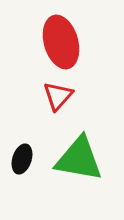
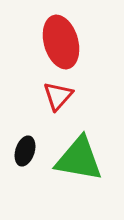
black ellipse: moved 3 px right, 8 px up
